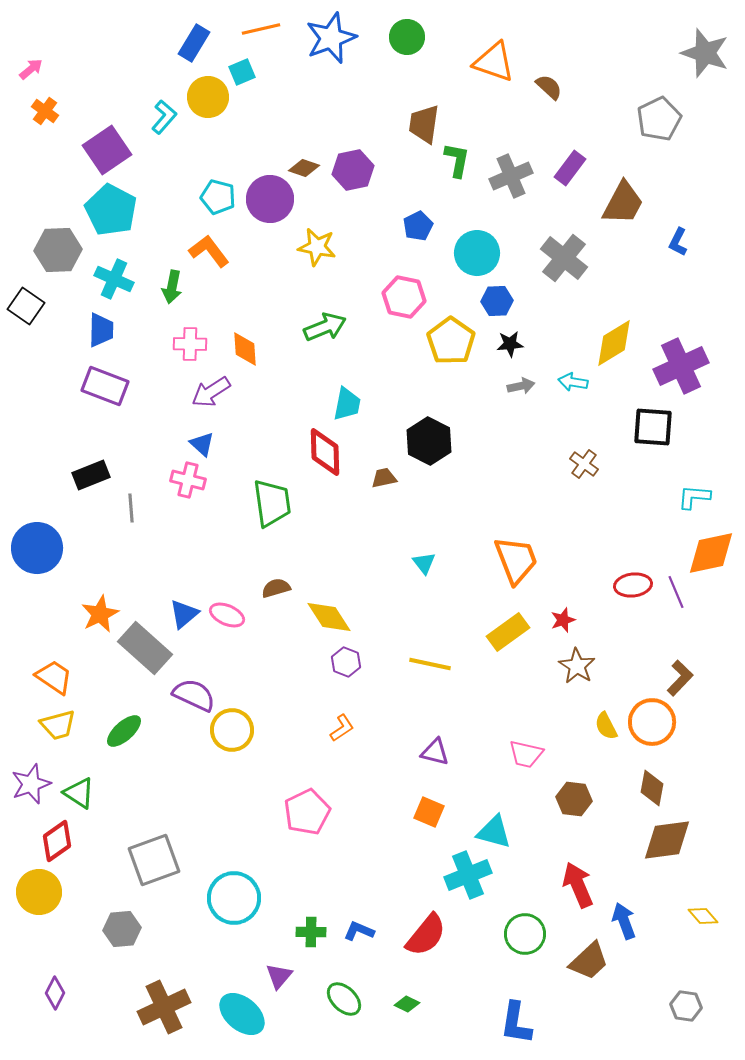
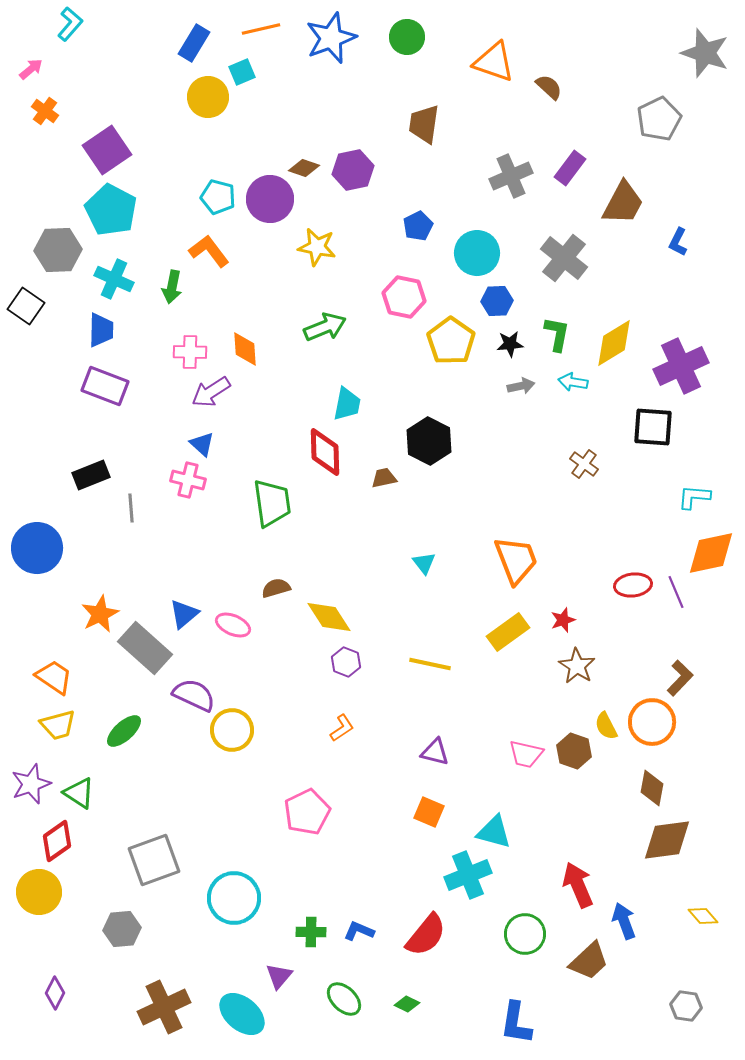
cyan L-shape at (164, 117): moved 94 px left, 93 px up
green L-shape at (457, 160): moved 100 px right, 174 px down
pink cross at (190, 344): moved 8 px down
pink ellipse at (227, 615): moved 6 px right, 10 px down
brown hexagon at (574, 799): moved 48 px up; rotated 12 degrees clockwise
